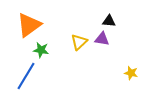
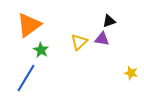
black triangle: rotated 24 degrees counterclockwise
green star: rotated 21 degrees clockwise
blue line: moved 2 px down
